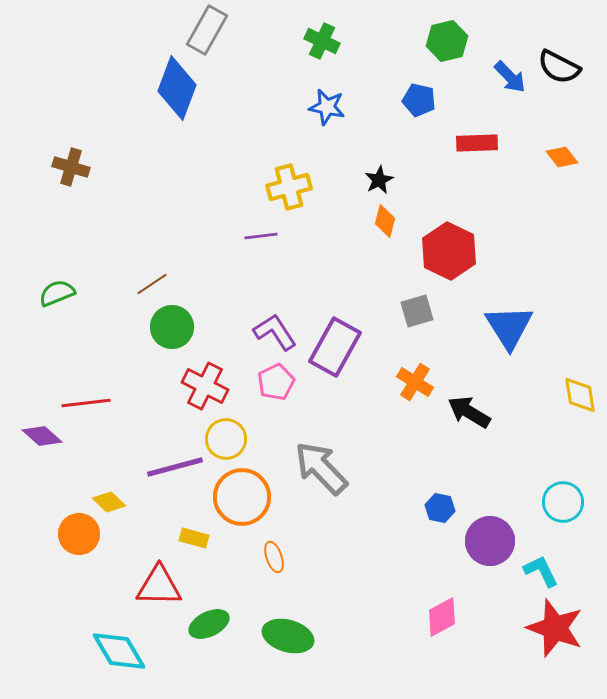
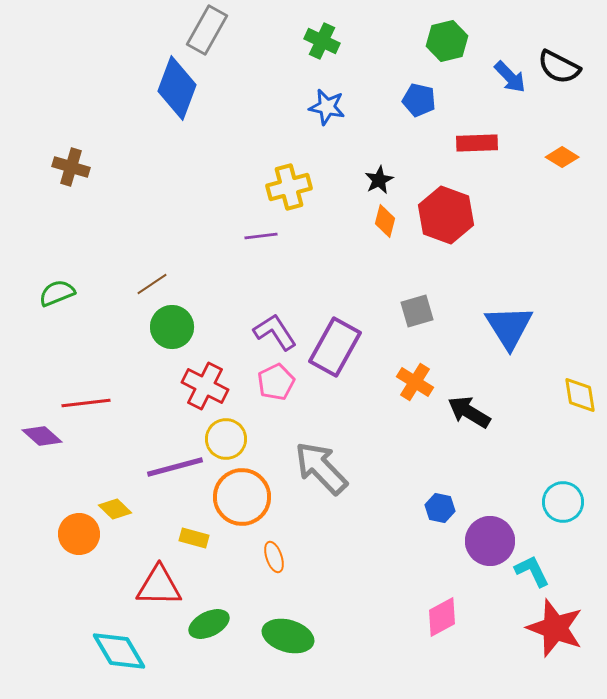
orange diamond at (562, 157): rotated 20 degrees counterclockwise
red hexagon at (449, 251): moved 3 px left, 36 px up; rotated 6 degrees counterclockwise
yellow diamond at (109, 502): moved 6 px right, 7 px down
cyan L-shape at (541, 571): moved 9 px left
